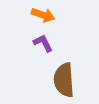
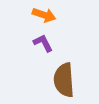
orange arrow: moved 1 px right
